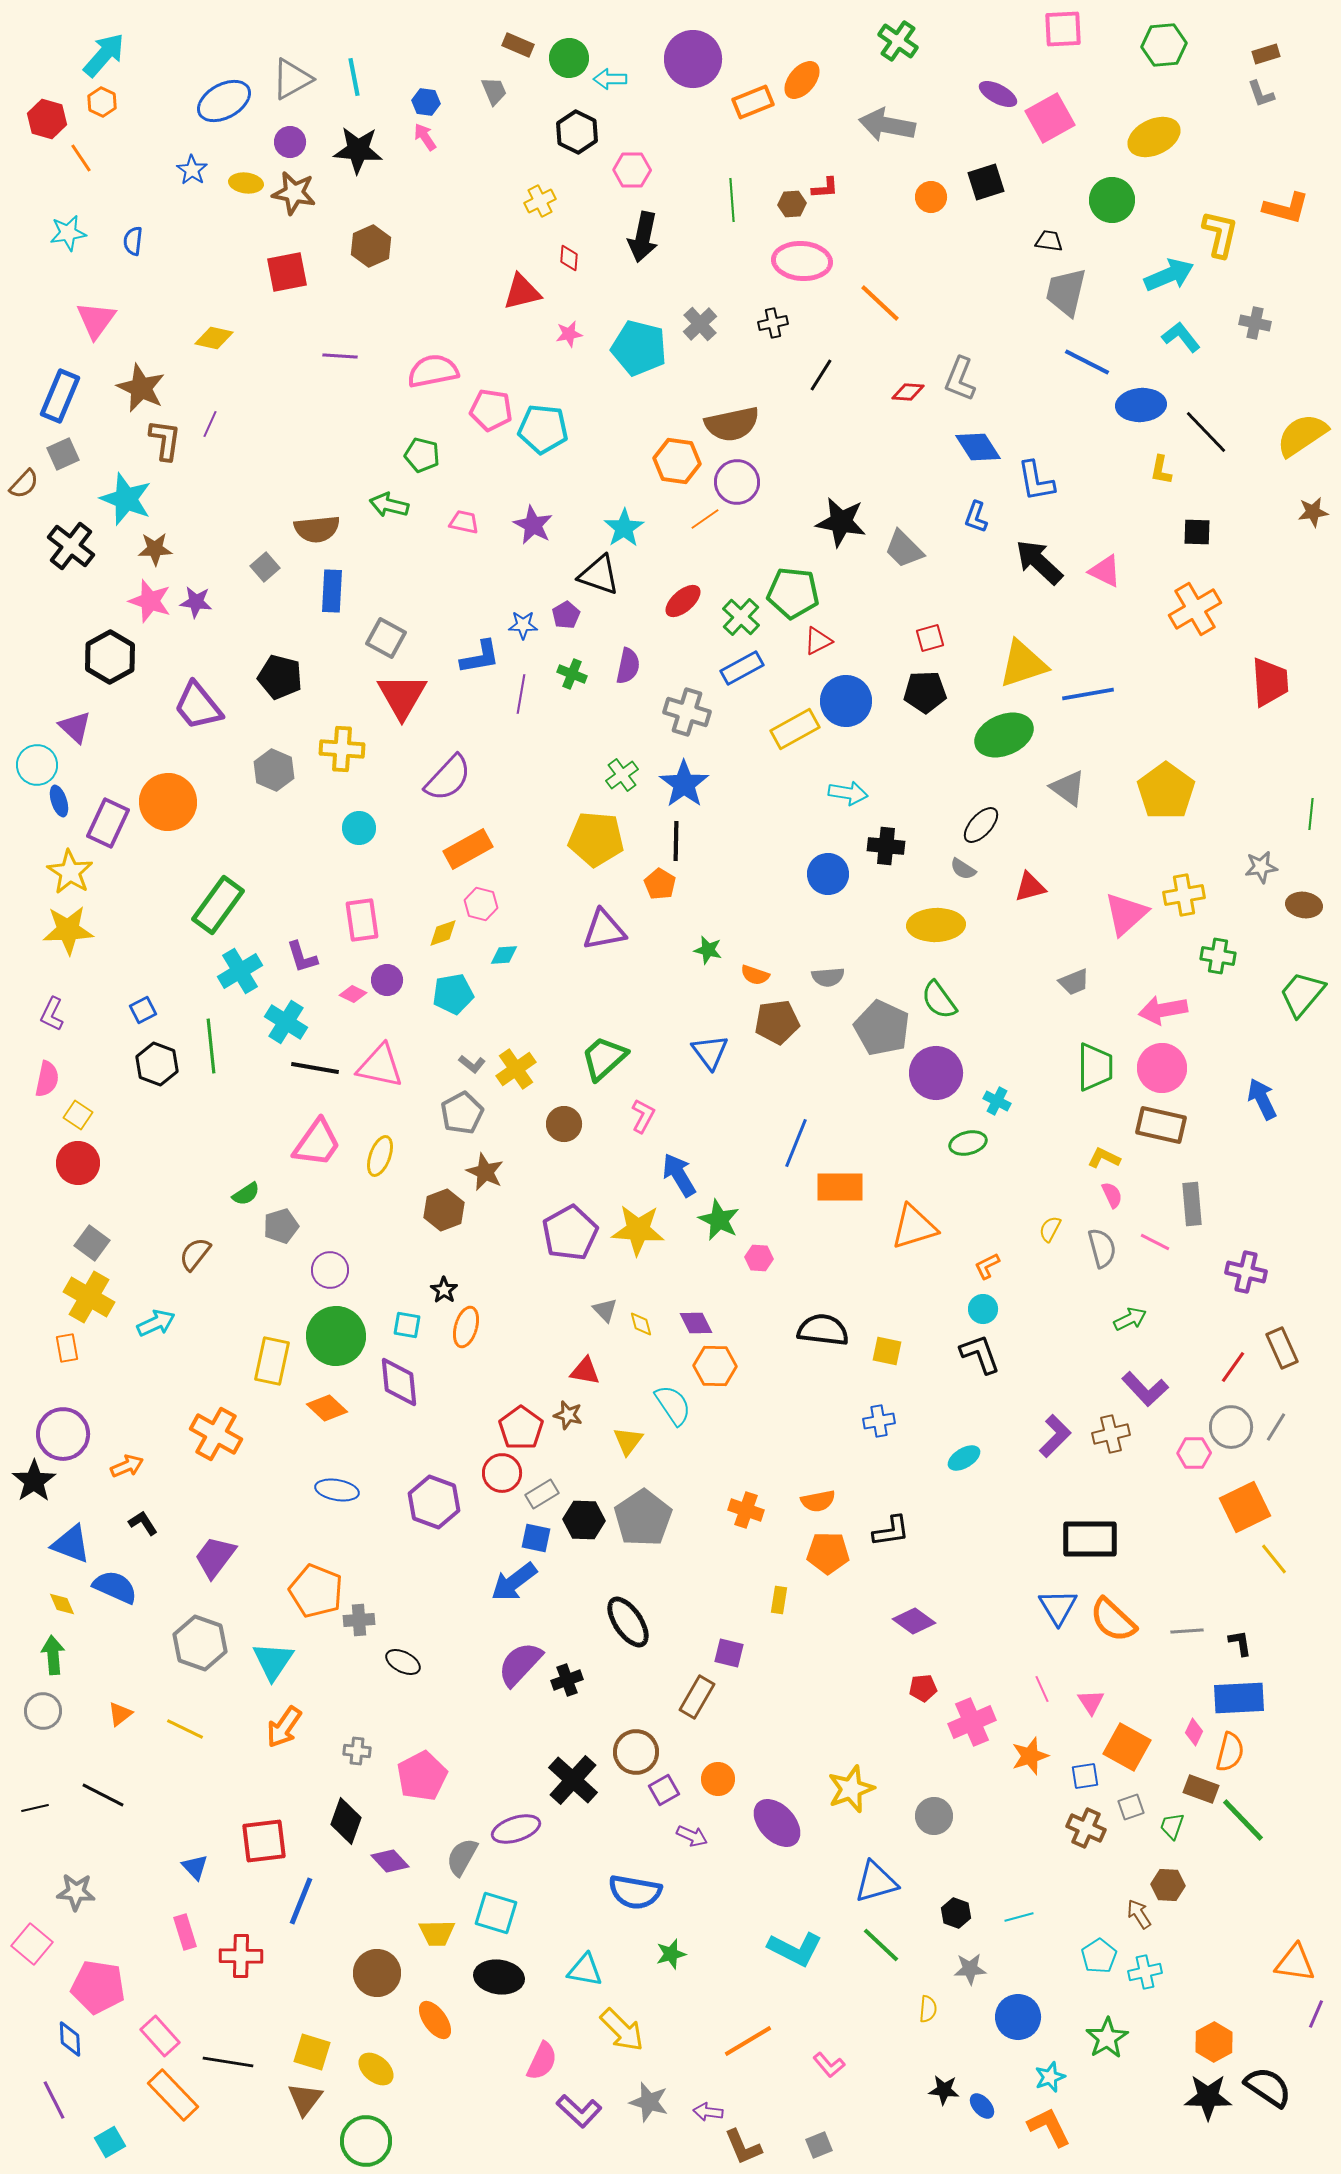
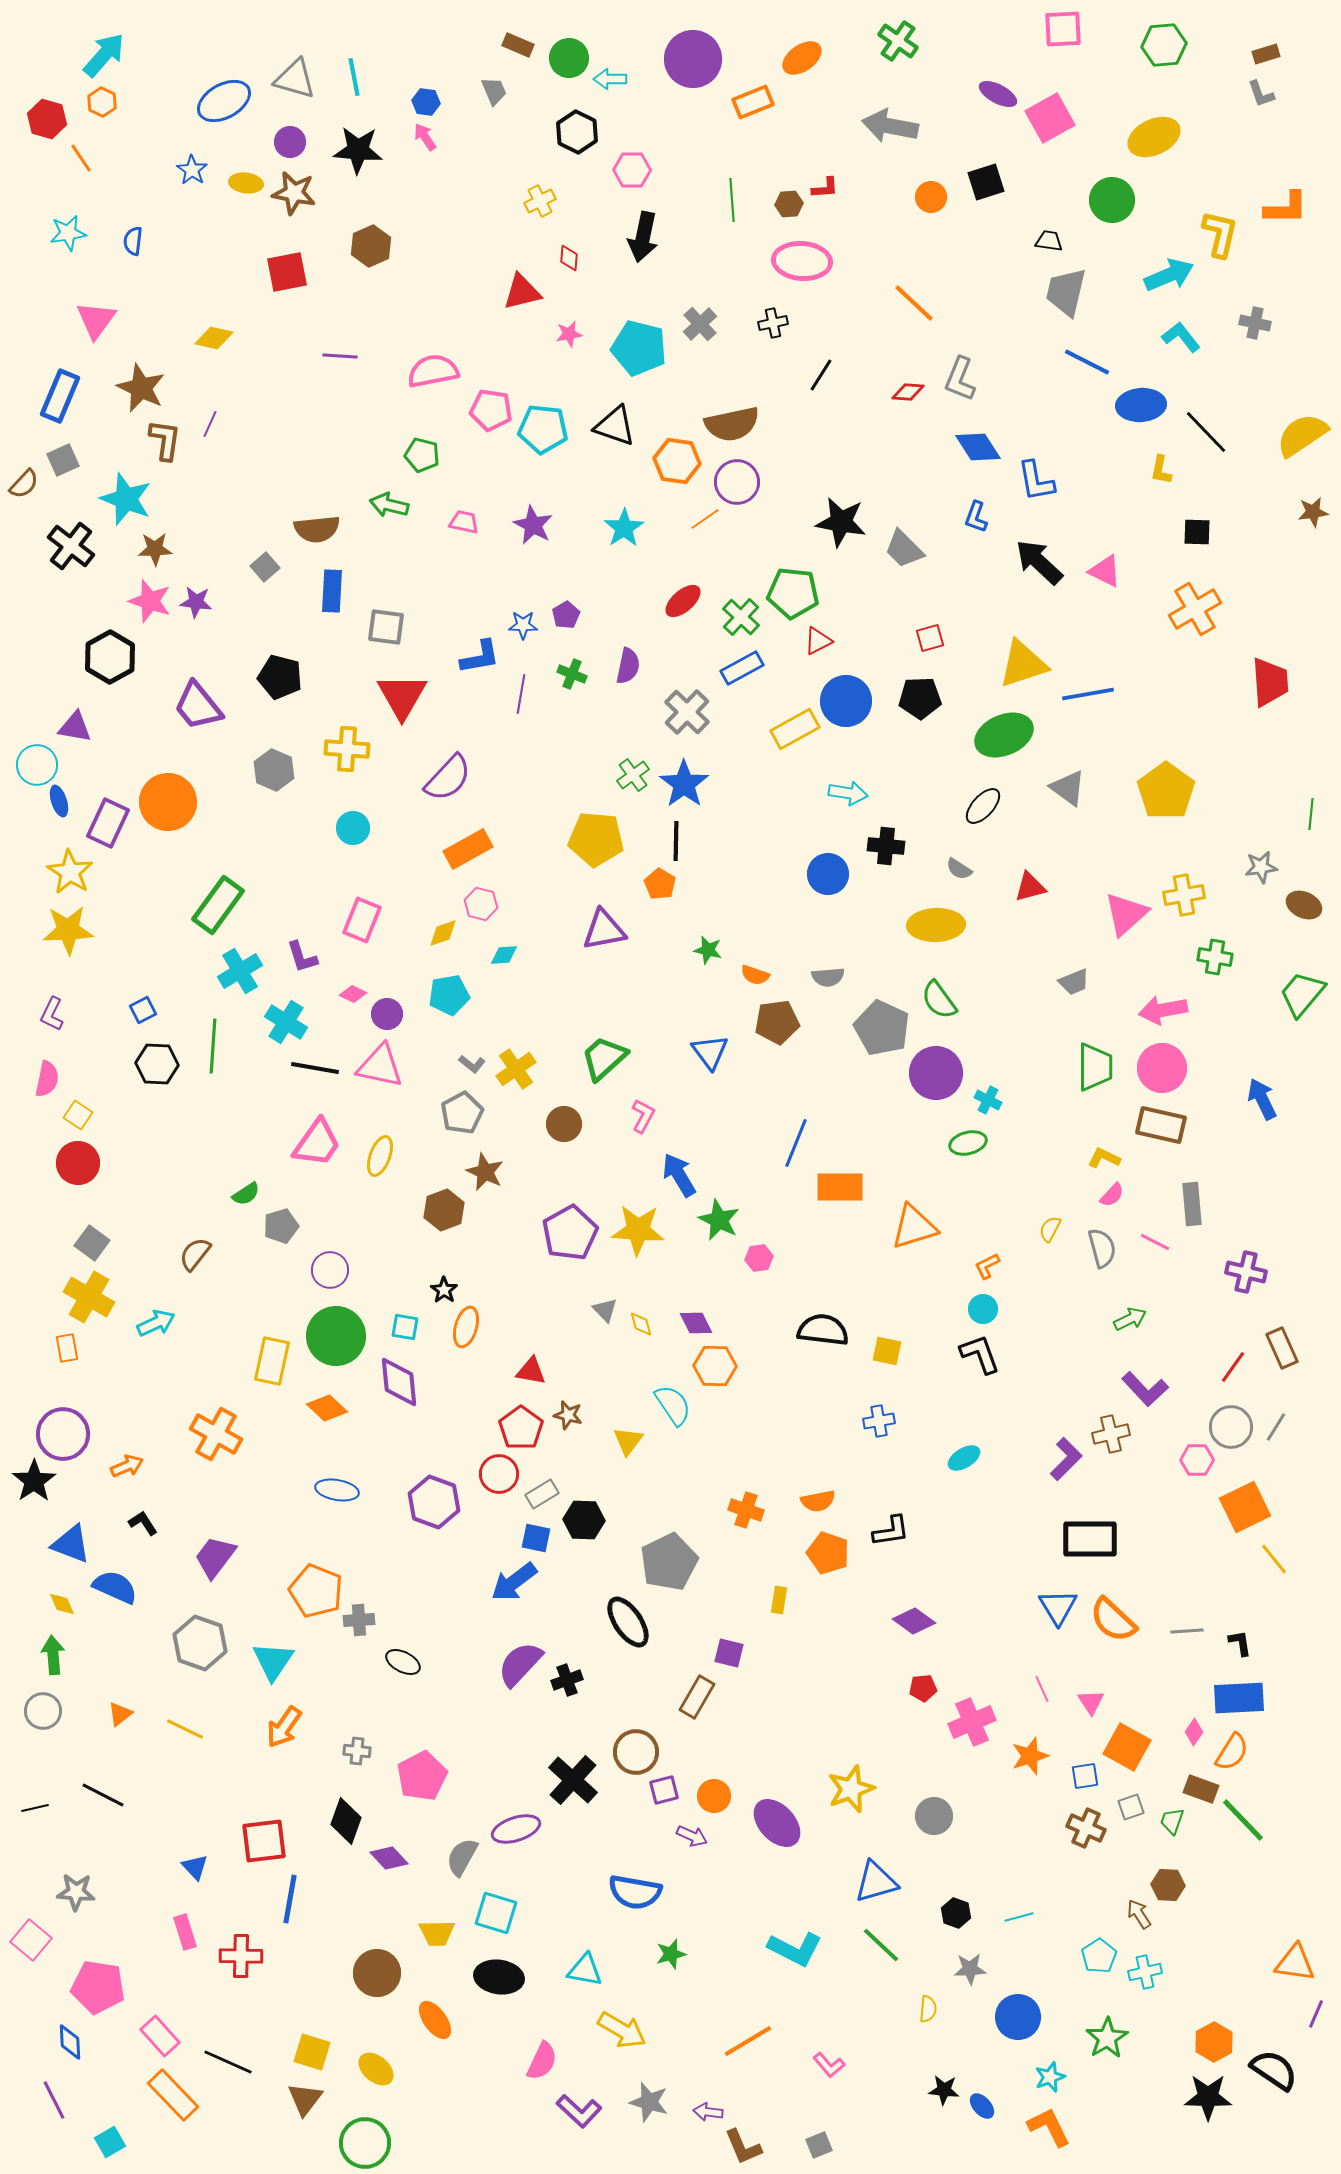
gray triangle at (292, 79): moved 3 px right; rotated 45 degrees clockwise
orange ellipse at (802, 80): moved 22 px up; rotated 15 degrees clockwise
gray arrow at (887, 125): moved 3 px right, 1 px down
brown hexagon at (792, 204): moved 3 px left
orange L-shape at (1286, 208): rotated 15 degrees counterclockwise
orange line at (880, 303): moved 34 px right
gray square at (63, 454): moved 6 px down
black triangle at (599, 575): moved 16 px right, 149 px up
gray square at (386, 638): moved 11 px up; rotated 21 degrees counterclockwise
black pentagon at (925, 692): moved 5 px left, 6 px down
gray cross at (687, 712): rotated 27 degrees clockwise
purple triangle at (75, 727): rotated 33 degrees counterclockwise
yellow cross at (342, 749): moved 5 px right
green cross at (622, 775): moved 11 px right
black ellipse at (981, 825): moved 2 px right, 19 px up
cyan circle at (359, 828): moved 6 px left
gray semicircle at (963, 869): moved 4 px left
brown ellipse at (1304, 905): rotated 16 degrees clockwise
pink rectangle at (362, 920): rotated 30 degrees clockwise
green cross at (1218, 956): moved 3 px left, 1 px down
purple circle at (387, 980): moved 34 px down
cyan pentagon at (453, 994): moved 4 px left, 1 px down
green line at (211, 1046): moved 2 px right; rotated 10 degrees clockwise
black hexagon at (157, 1064): rotated 18 degrees counterclockwise
cyan cross at (997, 1101): moved 9 px left, 1 px up
pink semicircle at (1112, 1195): rotated 68 degrees clockwise
pink hexagon at (759, 1258): rotated 12 degrees counterclockwise
cyan square at (407, 1325): moved 2 px left, 2 px down
red triangle at (585, 1371): moved 54 px left
purple L-shape at (1055, 1436): moved 11 px right, 23 px down
pink hexagon at (1194, 1453): moved 3 px right, 7 px down
red circle at (502, 1473): moved 3 px left, 1 px down
gray pentagon at (643, 1518): moved 26 px right, 44 px down; rotated 8 degrees clockwise
orange pentagon at (828, 1553): rotated 18 degrees clockwise
pink diamond at (1194, 1732): rotated 8 degrees clockwise
orange semicircle at (1230, 1752): moved 2 px right; rotated 18 degrees clockwise
orange circle at (718, 1779): moved 4 px left, 17 px down
purple square at (664, 1790): rotated 16 degrees clockwise
green trapezoid at (1172, 1826): moved 5 px up
purple diamond at (390, 1861): moved 1 px left, 3 px up
blue line at (301, 1901): moved 11 px left, 2 px up; rotated 12 degrees counterclockwise
pink square at (32, 1944): moved 1 px left, 4 px up
yellow arrow at (622, 2030): rotated 15 degrees counterclockwise
blue diamond at (70, 2039): moved 3 px down
black line at (228, 2062): rotated 15 degrees clockwise
black semicircle at (1268, 2087): moved 6 px right, 17 px up
green circle at (366, 2141): moved 1 px left, 2 px down
